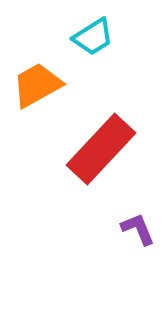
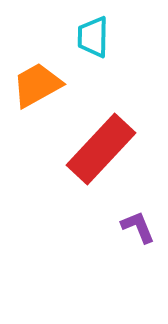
cyan trapezoid: rotated 123 degrees clockwise
purple L-shape: moved 2 px up
